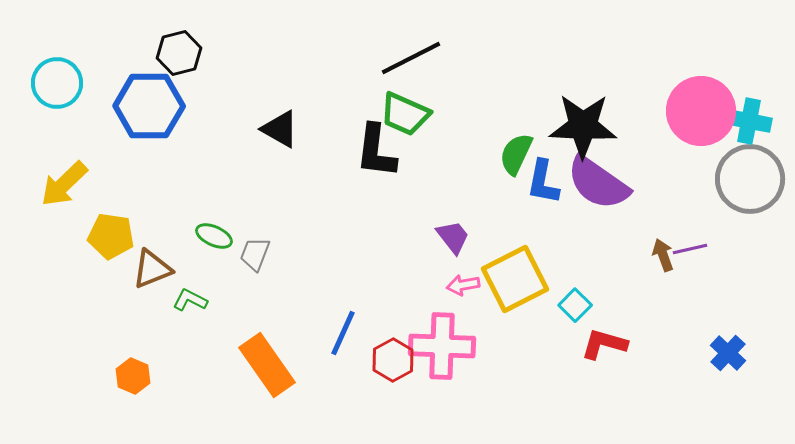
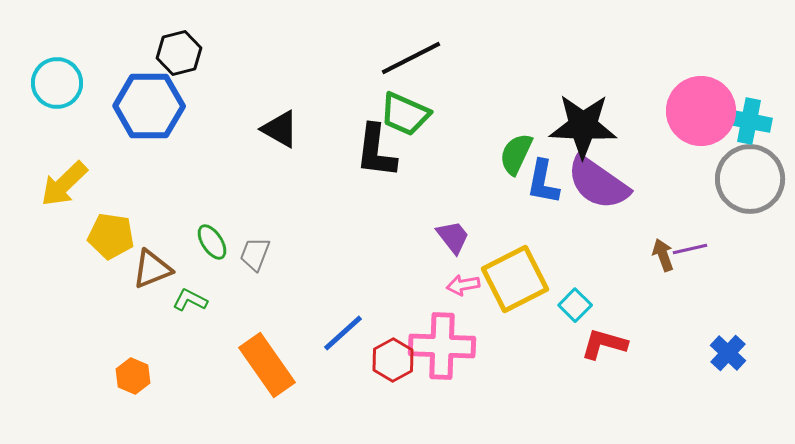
green ellipse: moved 2 px left, 6 px down; rotated 33 degrees clockwise
blue line: rotated 24 degrees clockwise
